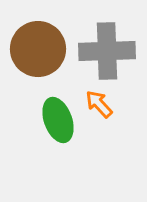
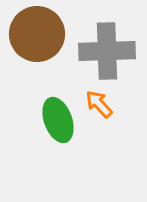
brown circle: moved 1 px left, 15 px up
